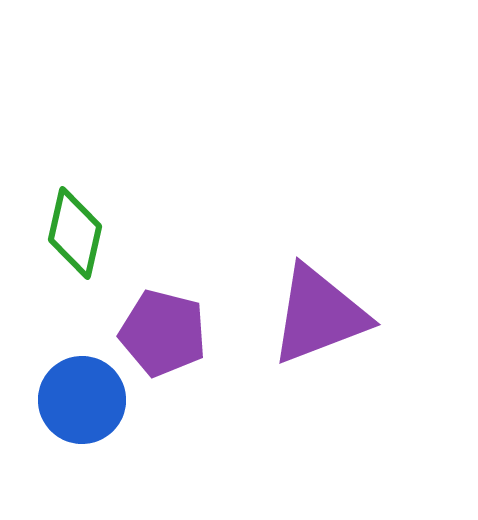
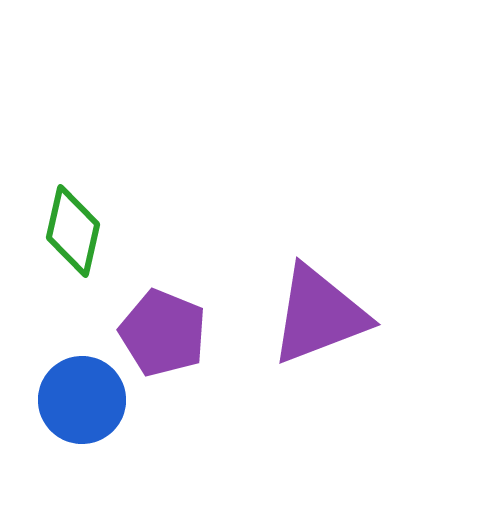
green diamond: moved 2 px left, 2 px up
purple pentagon: rotated 8 degrees clockwise
